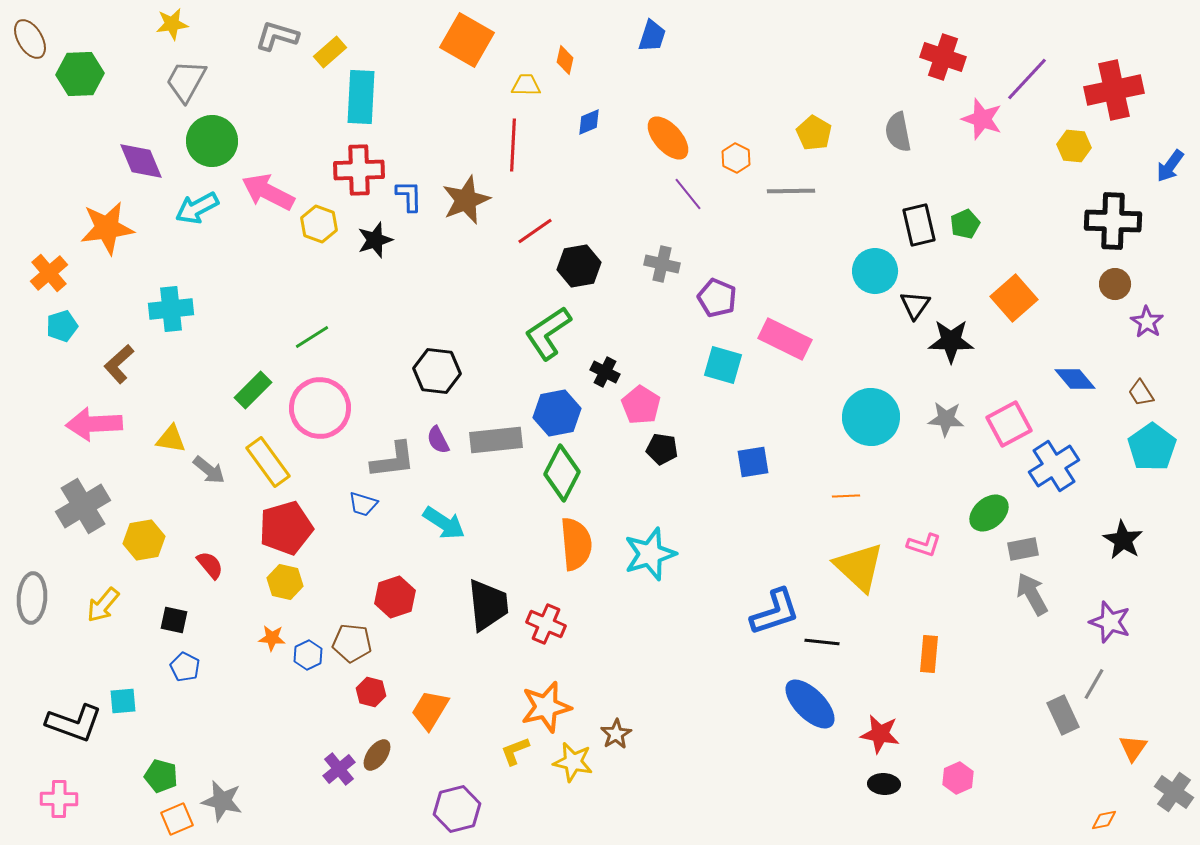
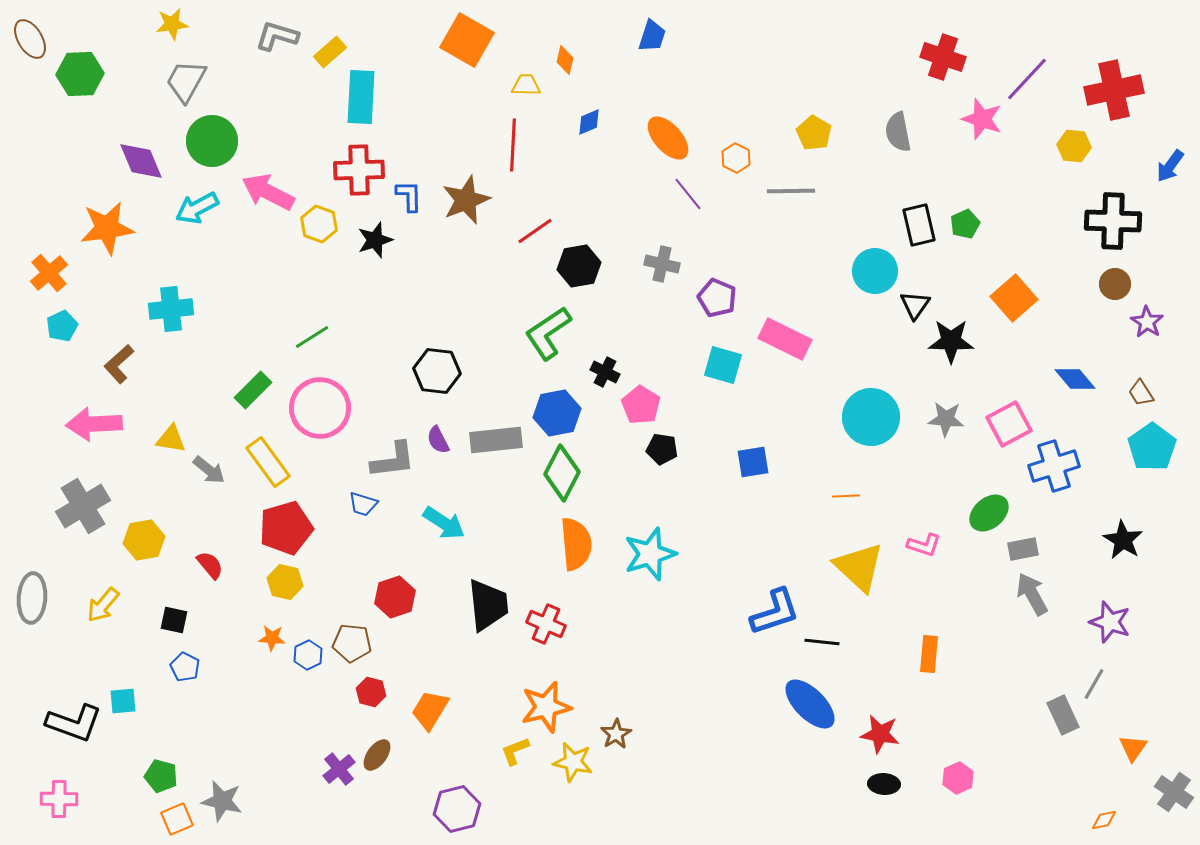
cyan pentagon at (62, 326): rotated 8 degrees counterclockwise
blue cross at (1054, 466): rotated 15 degrees clockwise
